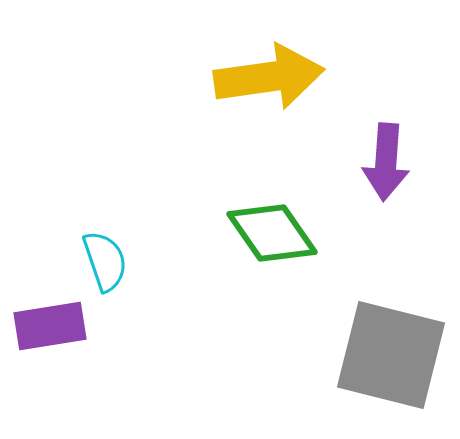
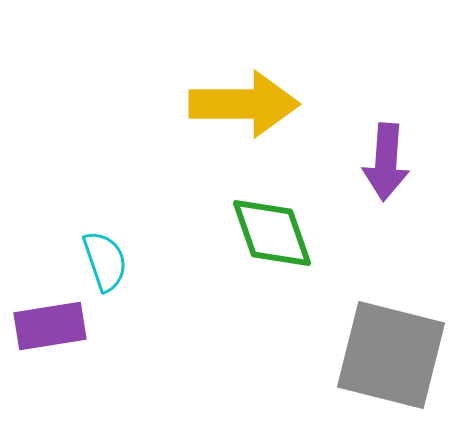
yellow arrow: moved 25 px left, 27 px down; rotated 8 degrees clockwise
green diamond: rotated 16 degrees clockwise
